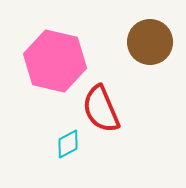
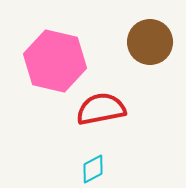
red semicircle: rotated 102 degrees clockwise
cyan diamond: moved 25 px right, 25 px down
